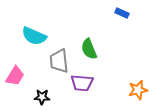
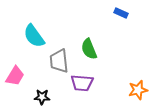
blue rectangle: moved 1 px left
cyan semicircle: rotated 30 degrees clockwise
